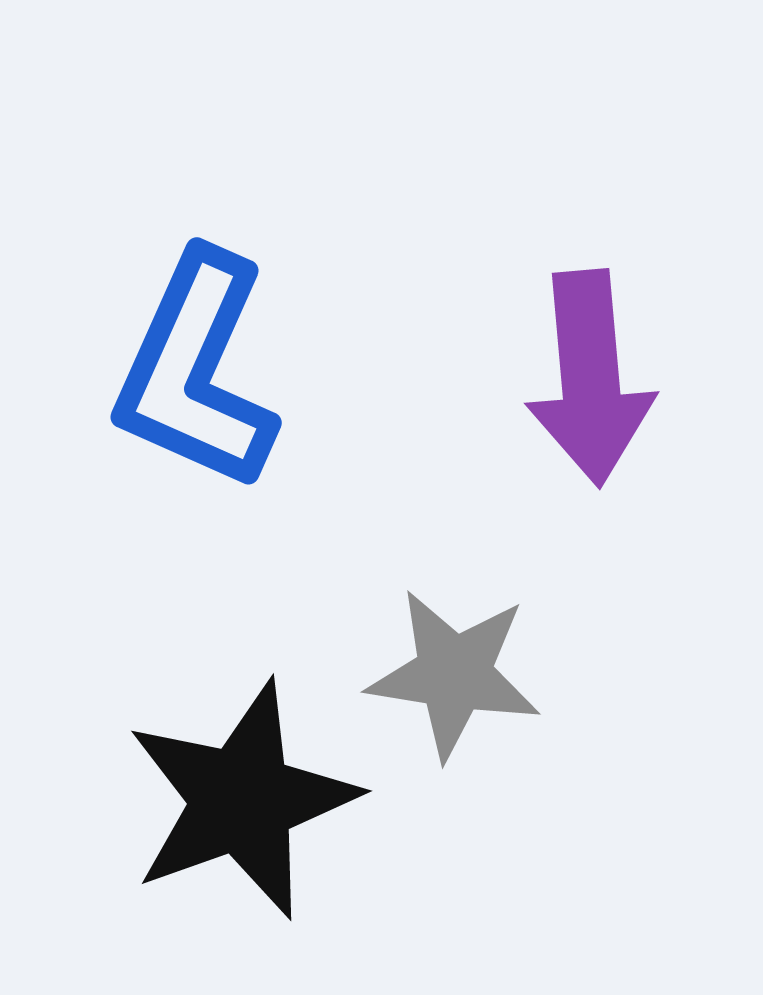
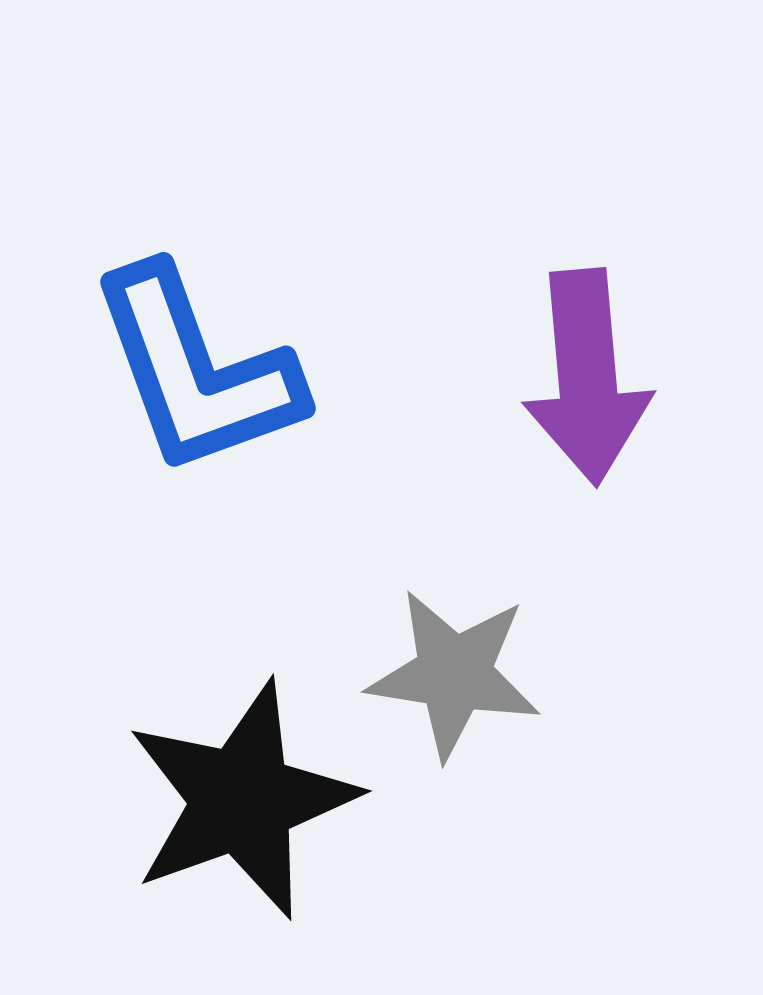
blue L-shape: rotated 44 degrees counterclockwise
purple arrow: moved 3 px left, 1 px up
